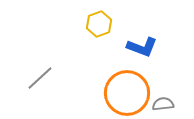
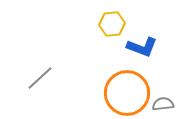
yellow hexagon: moved 13 px right; rotated 15 degrees clockwise
